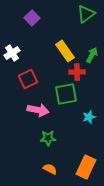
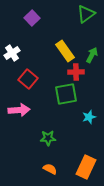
red cross: moved 1 px left
red square: rotated 24 degrees counterclockwise
pink arrow: moved 19 px left; rotated 15 degrees counterclockwise
